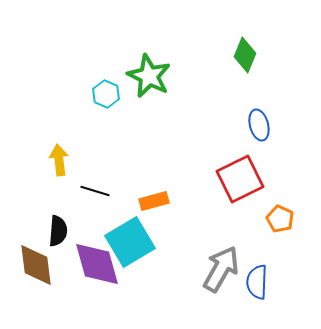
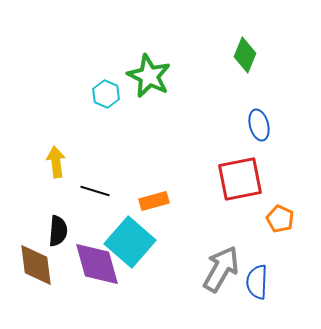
yellow arrow: moved 3 px left, 2 px down
red square: rotated 15 degrees clockwise
cyan square: rotated 18 degrees counterclockwise
